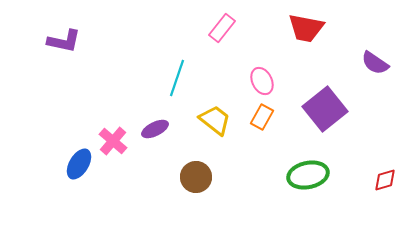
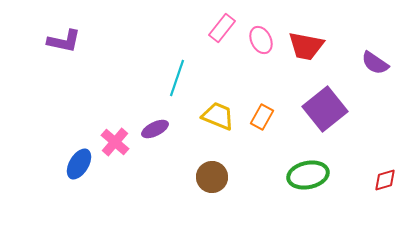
red trapezoid: moved 18 px down
pink ellipse: moved 1 px left, 41 px up
yellow trapezoid: moved 3 px right, 4 px up; rotated 16 degrees counterclockwise
pink cross: moved 2 px right, 1 px down
brown circle: moved 16 px right
